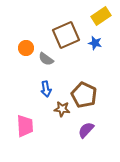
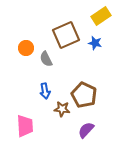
gray semicircle: rotated 28 degrees clockwise
blue arrow: moved 1 px left, 2 px down
